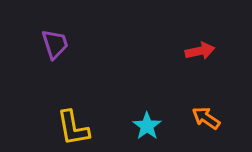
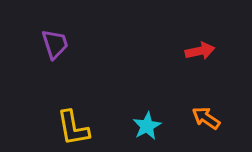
cyan star: rotated 8 degrees clockwise
